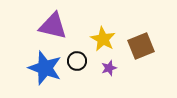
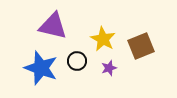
blue star: moved 4 px left
